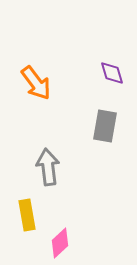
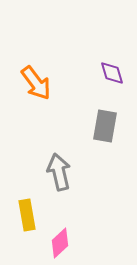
gray arrow: moved 11 px right, 5 px down; rotated 6 degrees counterclockwise
